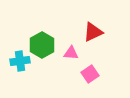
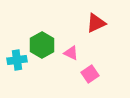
red triangle: moved 3 px right, 9 px up
pink triangle: rotated 21 degrees clockwise
cyan cross: moved 3 px left, 1 px up
